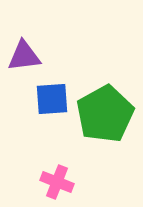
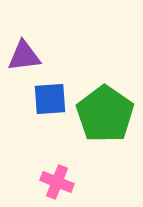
blue square: moved 2 px left
green pentagon: rotated 8 degrees counterclockwise
